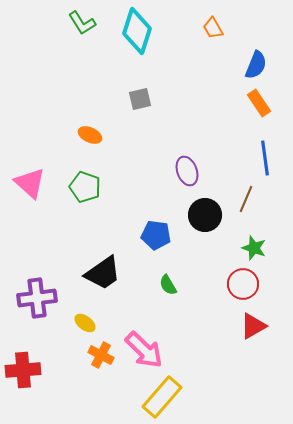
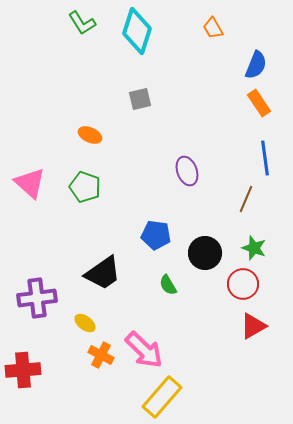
black circle: moved 38 px down
